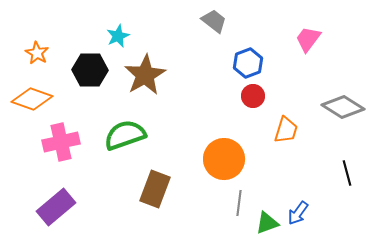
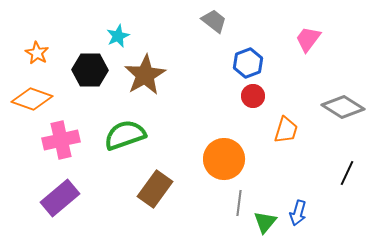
pink cross: moved 2 px up
black line: rotated 40 degrees clockwise
brown rectangle: rotated 15 degrees clockwise
purple rectangle: moved 4 px right, 9 px up
blue arrow: rotated 20 degrees counterclockwise
green triangle: moved 2 px left, 1 px up; rotated 30 degrees counterclockwise
